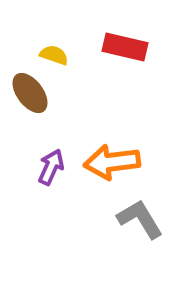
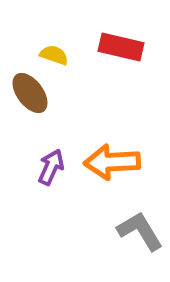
red rectangle: moved 4 px left
orange arrow: rotated 4 degrees clockwise
gray L-shape: moved 12 px down
